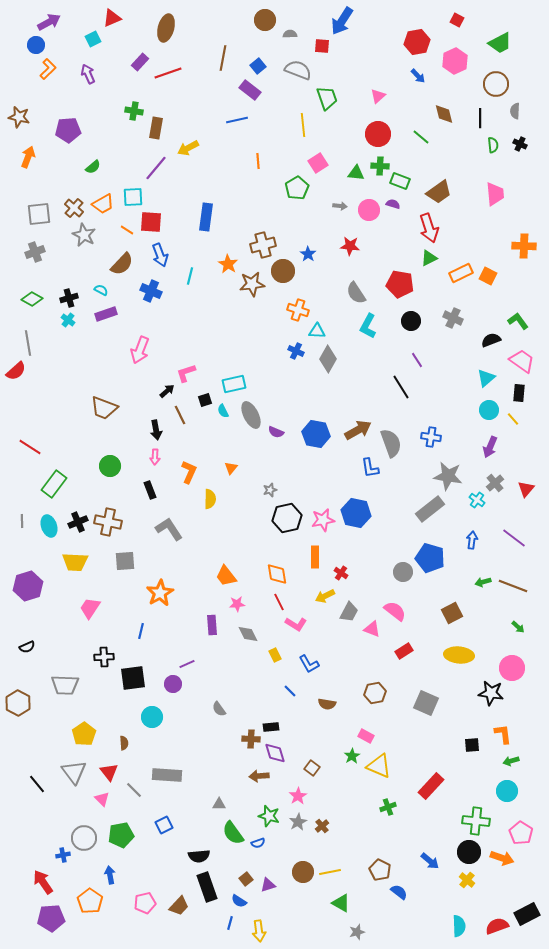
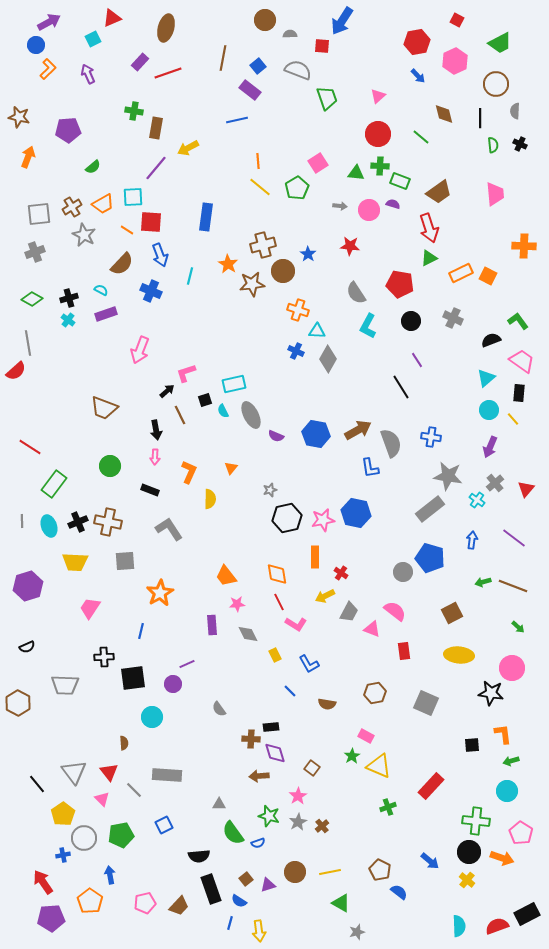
yellow line at (303, 125): moved 43 px left, 62 px down; rotated 45 degrees counterclockwise
brown cross at (74, 208): moved 2 px left, 1 px up; rotated 18 degrees clockwise
purple semicircle at (276, 432): moved 4 px down
black rectangle at (150, 490): rotated 48 degrees counterclockwise
red rectangle at (404, 651): rotated 66 degrees counterclockwise
yellow pentagon at (84, 734): moved 21 px left, 80 px down
brown circle at (303, 872): moved 8 px left
black rectangle at (207, 887): moved 4 px right, 2 px down
